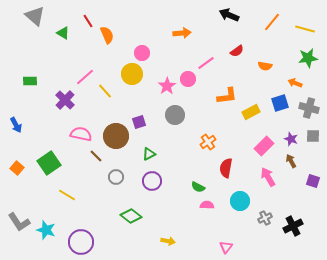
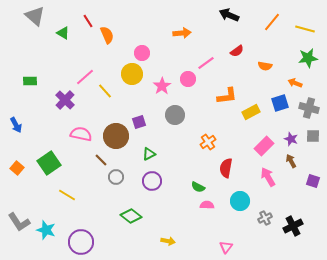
pink star at (167, 86): moved 5 px left
brown line at (96, 156): moved 5 px right, 4 px down
